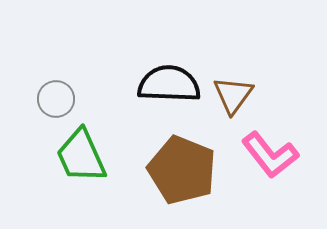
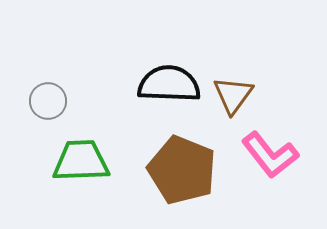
gray circle: moved 8 px left, 2 px down
green trapezoid: moved 5 px down; rotated 112 degrees clockwise
